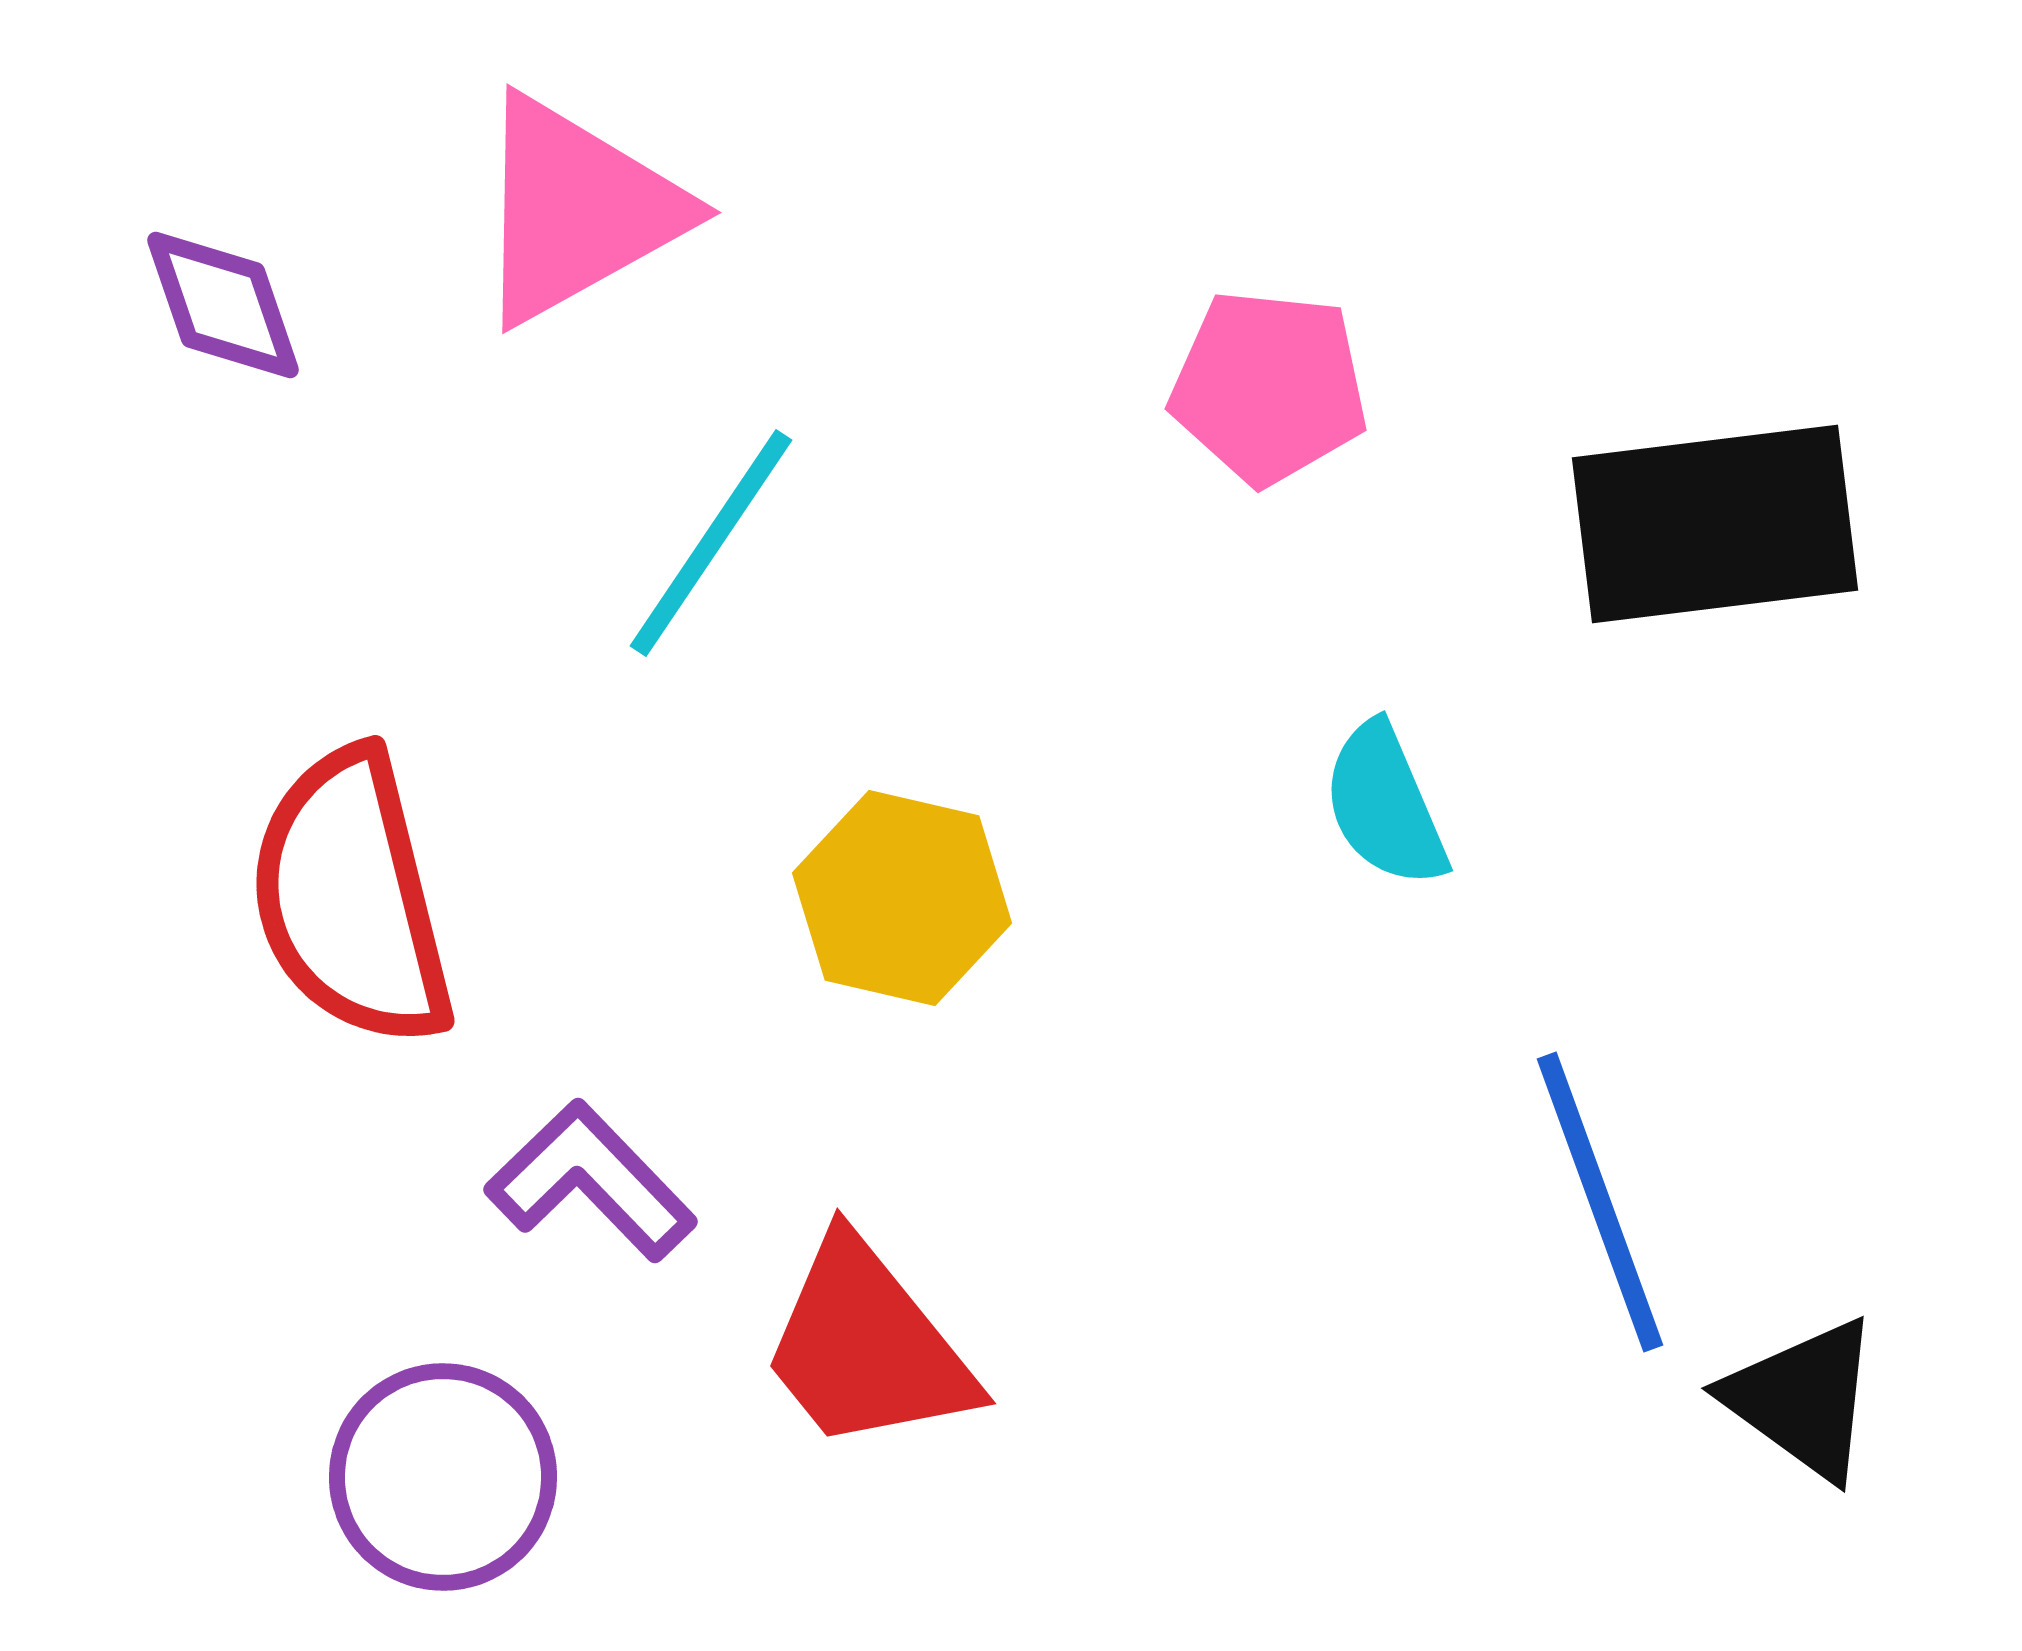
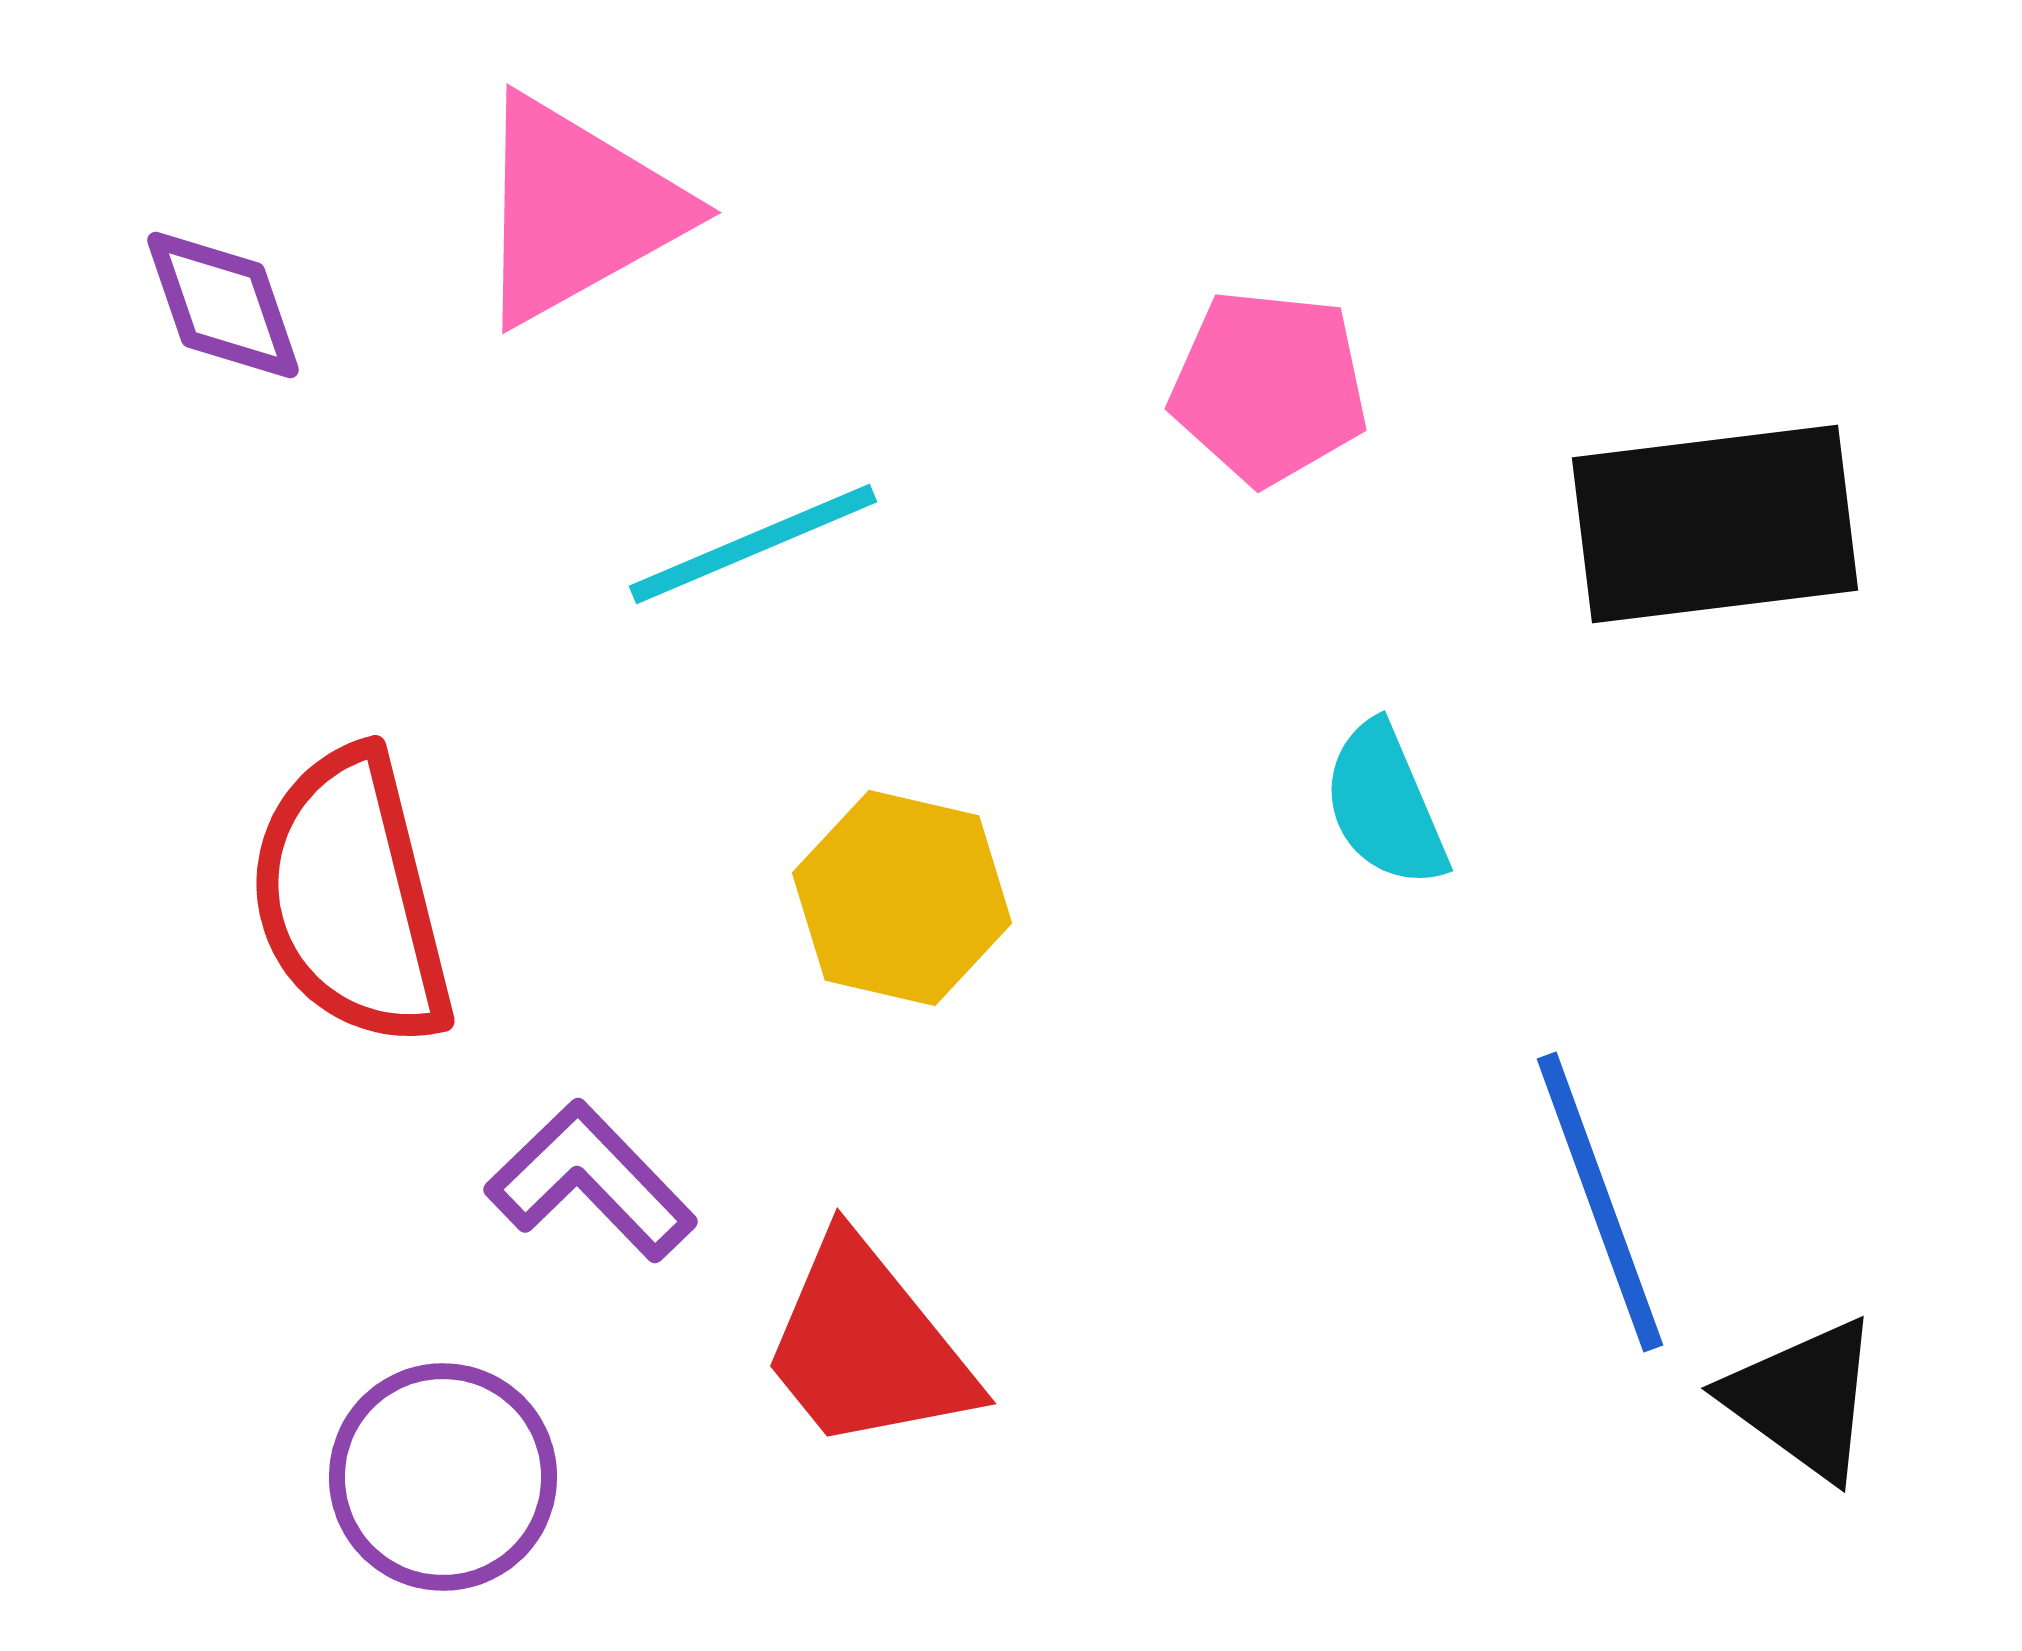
cyan line: moved 42 px right, 1 px down; rotated 33 degrees clockwise
